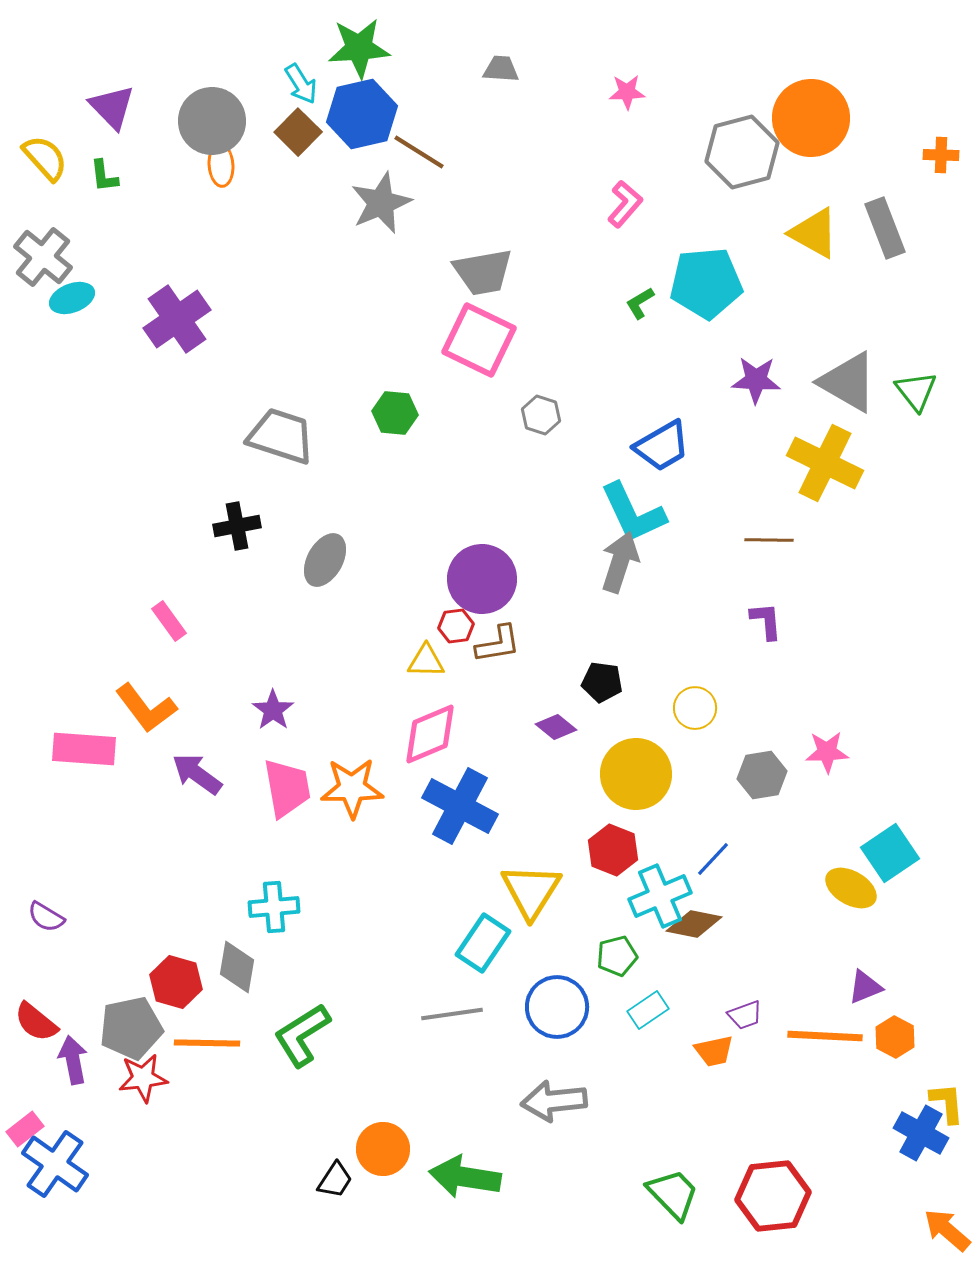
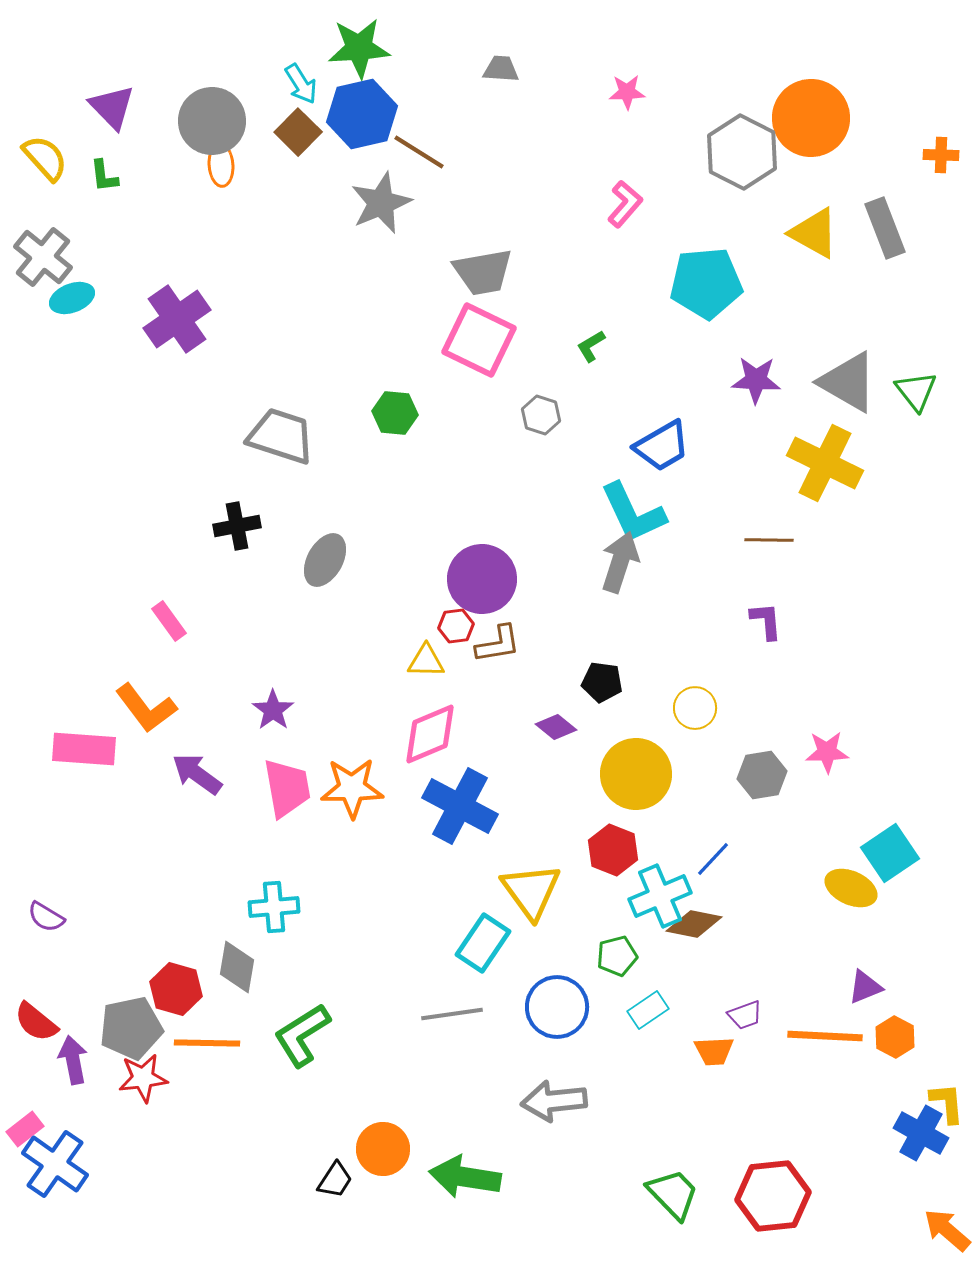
gray hexagon at (742, 152): rotated 18 degrees counterclockwise
green L-shape at (640, 303): moved 49 px left, 43 px down
yellow ellipse at (851, 888): rotated 6 degrees counterclockwise
yellow triangle at (531, 891): rotated 8 degrees counterclockwise
red hexagon at (176, 982): moved 7 px down
orange trapezoid at (714, 1051): rotated 9 degrees clockwise
